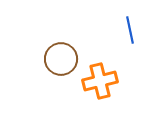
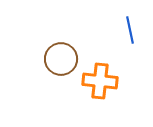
orange cross: rotated 20 degrees clockwise
